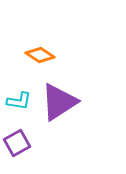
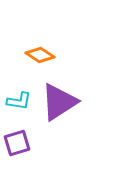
purple square: rotated 12 degrees clockwise
